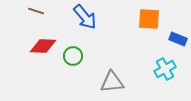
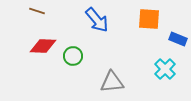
brown line: moved 1 px right
blue arrow: moved 12 px right, 3 px down
cyan cross: rotated 15 degrees counterclockwise
